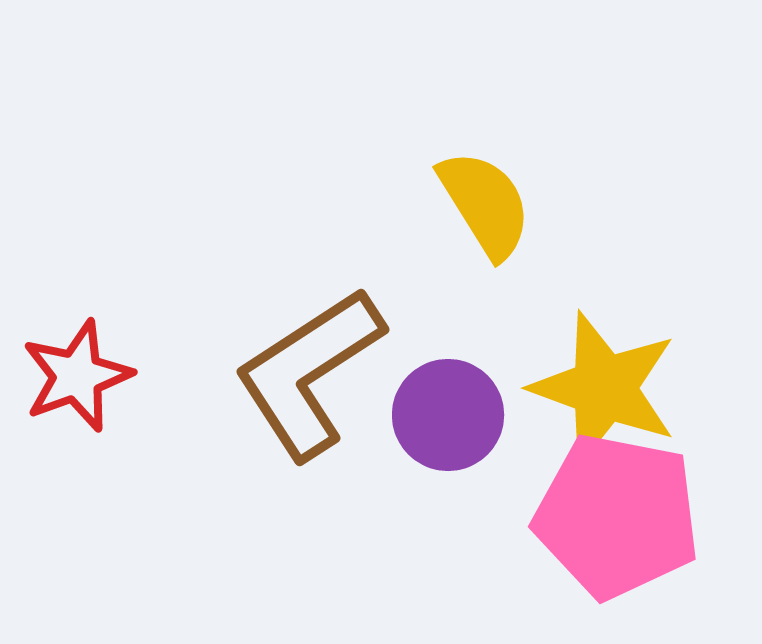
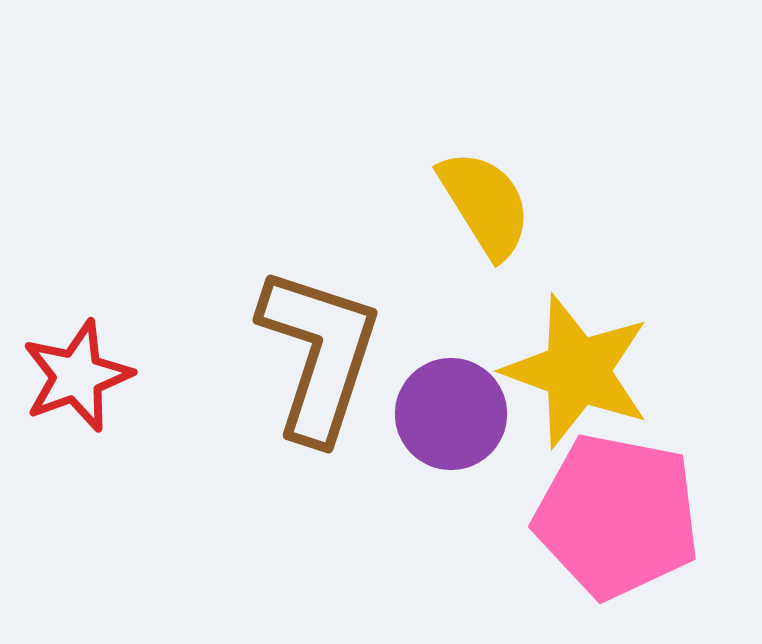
brown L-shape: moved 10 px right, 19 px up; rotated 141 degrees clockwise
yellow star: moved 27 px left, 17 px up
purple circle: moved 3 px right, 1 px up
